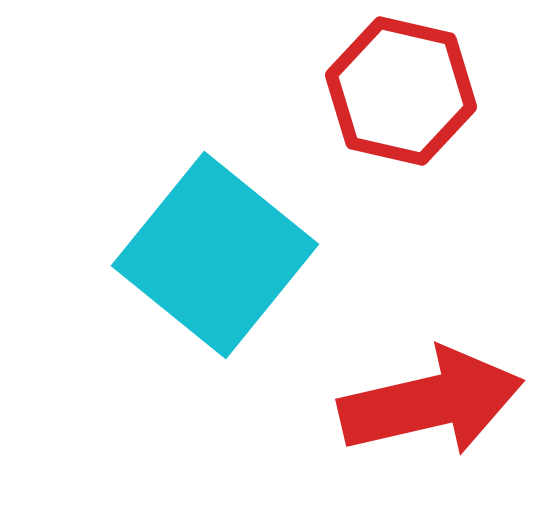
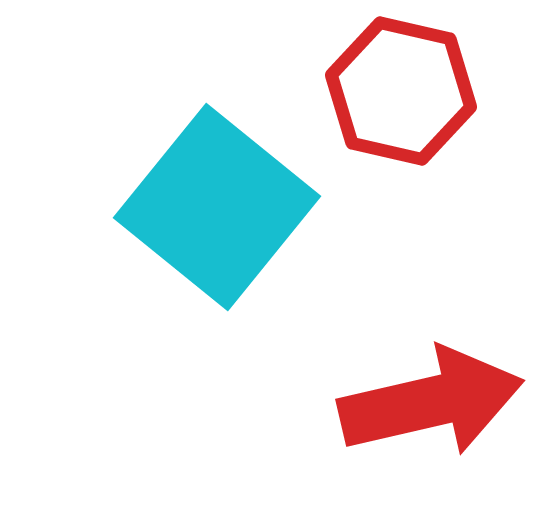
cyan square: moved 2 px right, 48 px up
